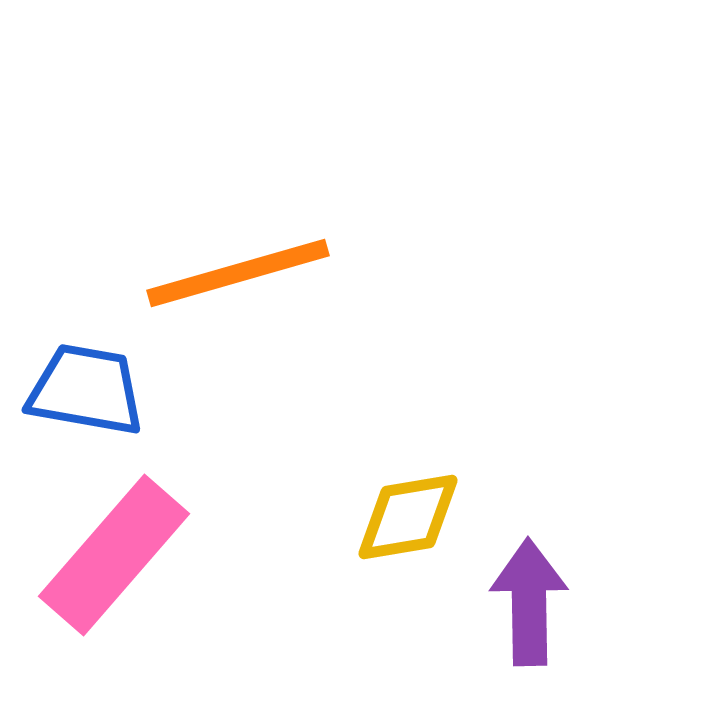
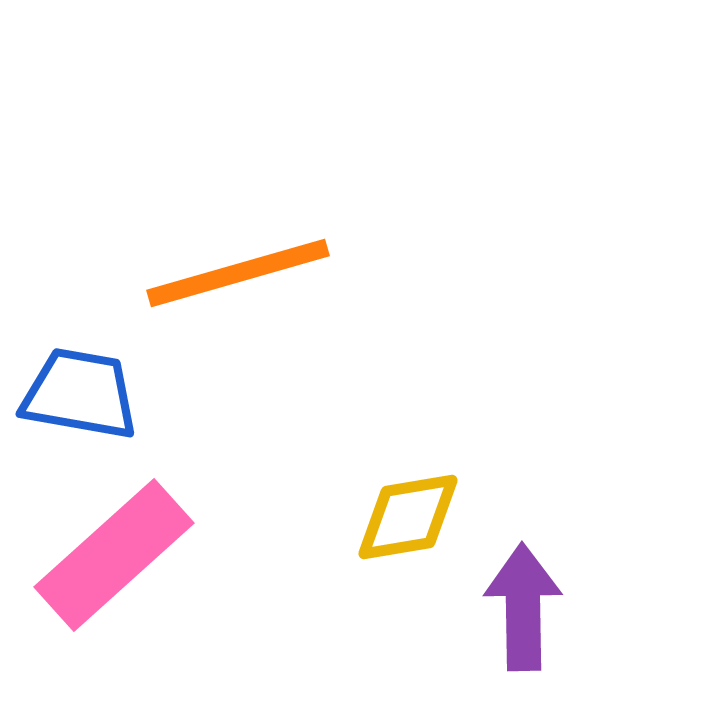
blue trapezoid: moved 6 px left, 4 px down
pink rectangle: rotated 7 degrees clockwise
purple arrow: moved 6 px left, 5 px down
